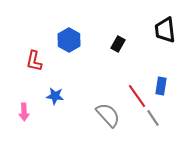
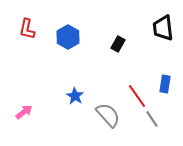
black trapezoid: moved 2 px left, 2 px up
blue hexagon: moved 1 px left, 3 px up
red L-shape: moved 7 px left, 32 px up
blue rectangle: moved 4 px right, 2 px up
blue star: moved 20 px right; rotated 24 degrees clockwise
pink arrow: rotated 126 degrees counterclockwise
gray line: moved 1 px left, 1 px down
